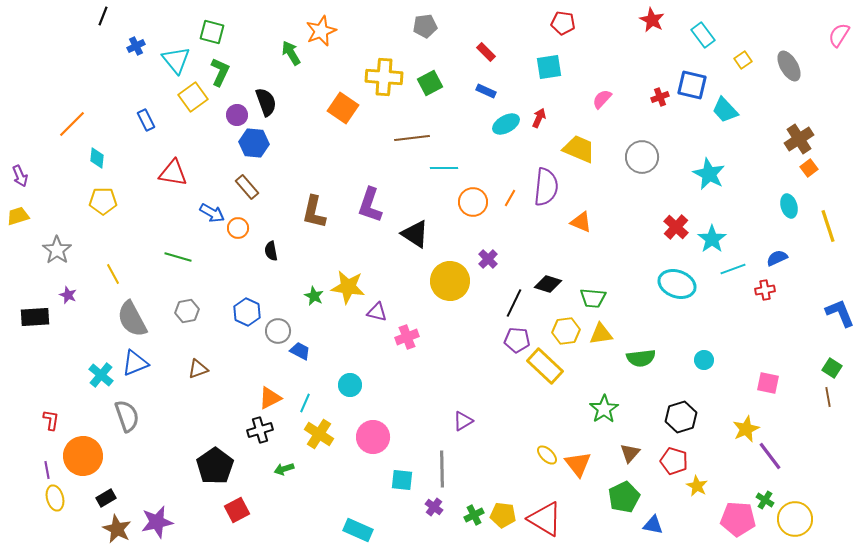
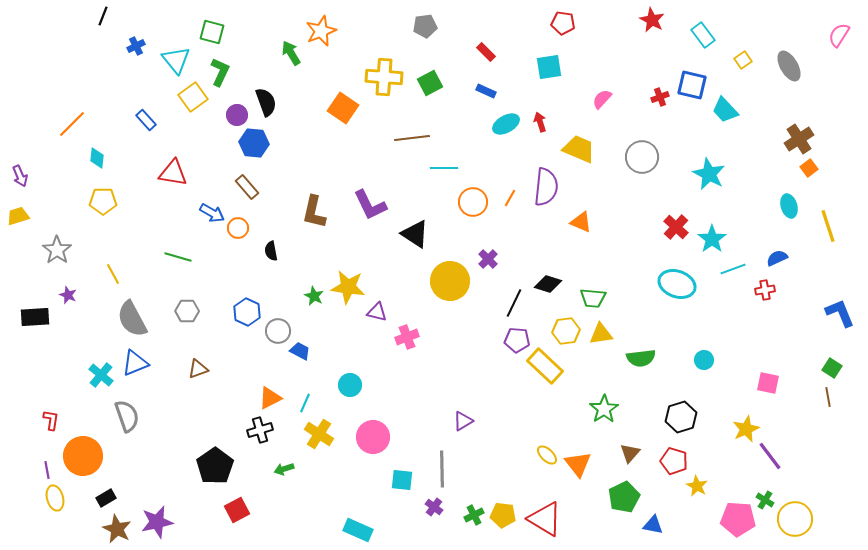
red arrow at (539, 118): moved 1 px right, 4 px down; rotated 42 degrees counterclockwise
blue rectangle at (146, 120): rotated 15 degrees counterclockwise
purple L-shape at (370, 205): rotated 45 degrees counterclockwise
gray hexagon at (187, 311): rotated 10 degrees clockwise
